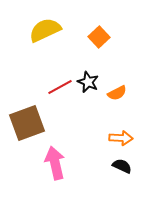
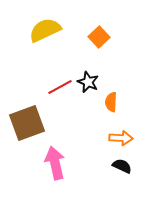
orange semicircle: moved 6 px left, 9 px down; rotated 120 degrees clockwise
